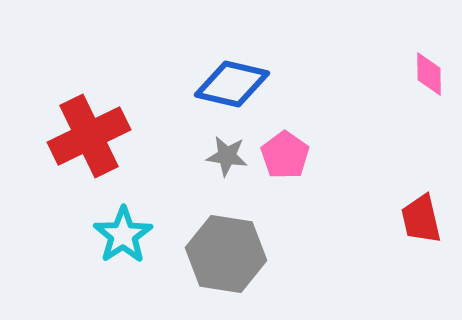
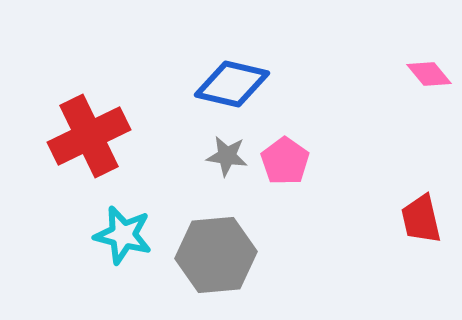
pink diamond: rotated 39 degrees counterclockwise
pink pentagon: moved 6 px down
cyan star: rotated 24 degrees counterclockwise
gray hexagon: moved 10 px left, 1 px down; rotated 14 degrees counterclockwise
